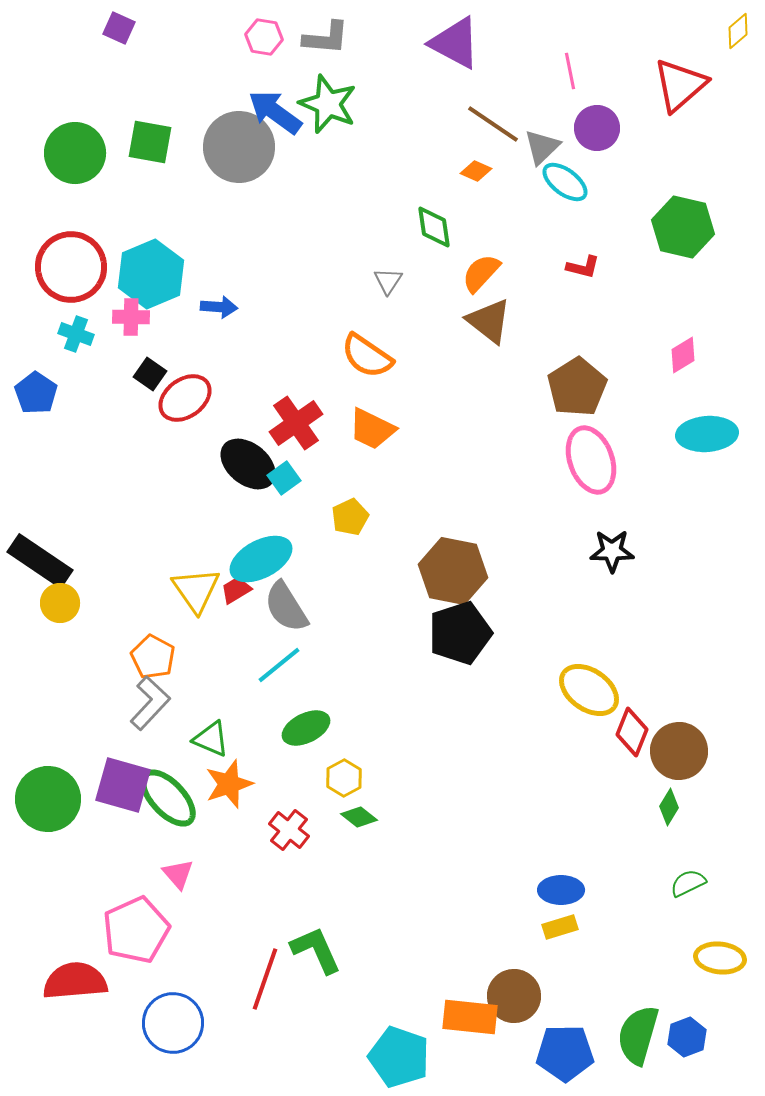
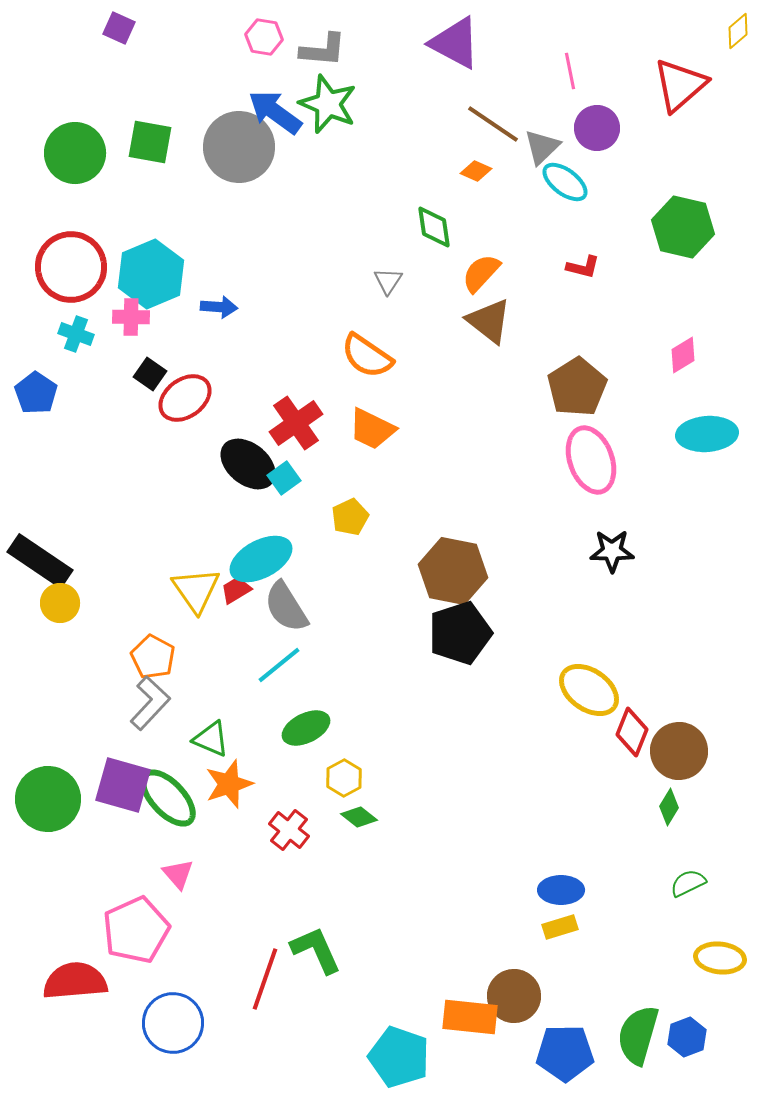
gray L-shape at (326, 38): moved 3 px left, 12 px down
